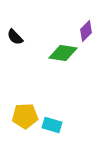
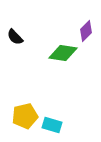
yellow pentagon: rotated 10 degrees counterclockwise
